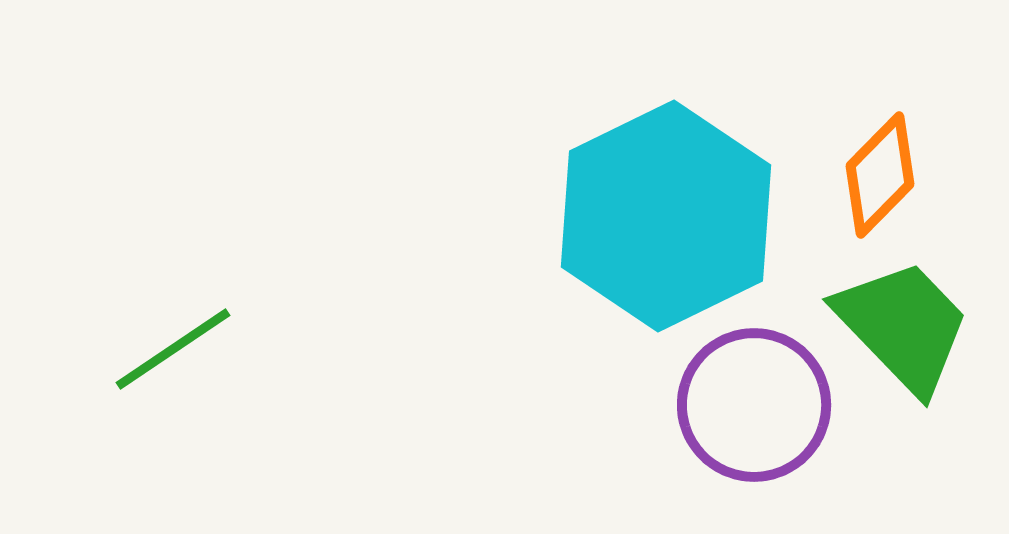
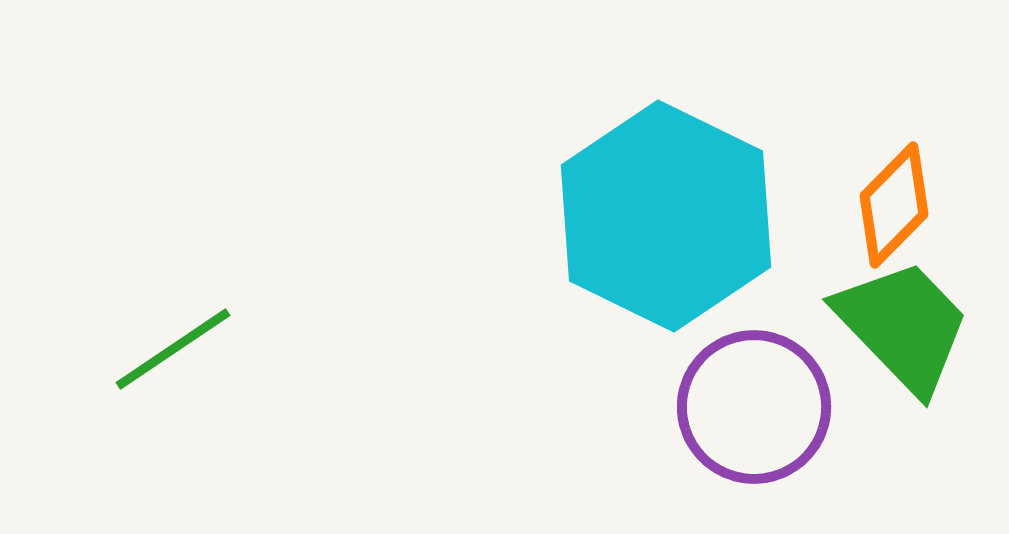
orange diamond: moved 14 px right, 30 px down
cyan hexagon: rotated 8 degrees counterclockwise
purple circle: moved 2 px down
